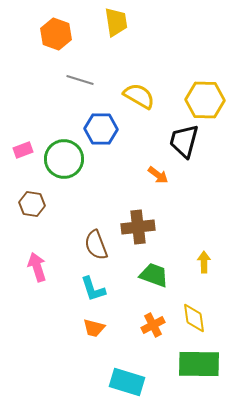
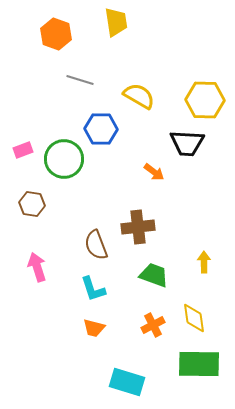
black trapezoid: moved 3 px right, 2 px down; rotated 102 degrees counterclockwise
orange arrow: moved 4 px left, 3 px up
